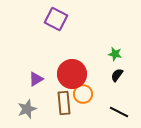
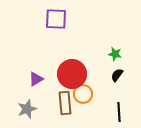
purple square: rotated 25 degrees counterclockwise
brown rectangle: moved 1 px right
black line: rotated 60 degrees clockwise
